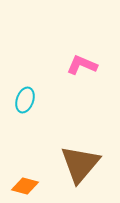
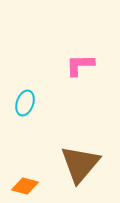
pink L-shape: moved 2 px left; rotated 24 degrees counterclockwise
cyan ellipse: moved 3 px down
